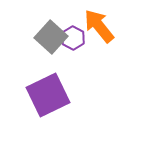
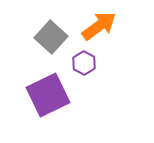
orange arrow: rotated 93 degrees clockwise
purple hexagon: moved 11 px right, 25 px down
